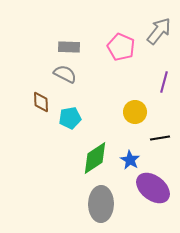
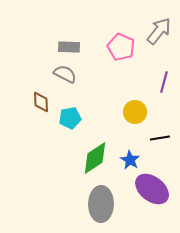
purple ellipse: moved 1 px left, 1 px down
